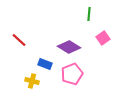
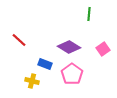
pink square: moved 11 px down
pink pentagon: rotated 15 degrees counterclockwise
